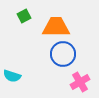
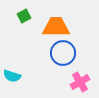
blue circle: moved 1 px up
